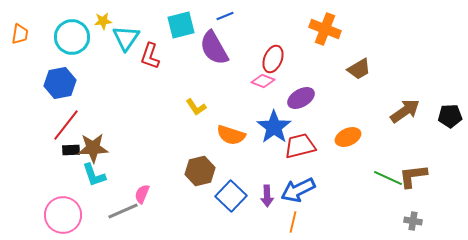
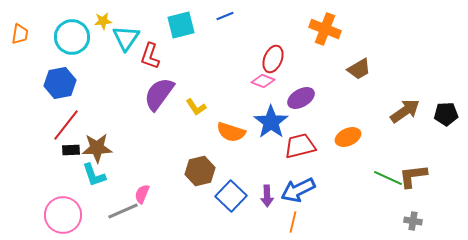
purple semicircle: moved 55 px left, 46 px down; rotated 66 degrees clockwise
black pentagon: moved 4 px left, 2 px up
blue star: moved 3 px left, 5 px up
orange semicircle: moved 3 px up
brown star: moved 4 px right
